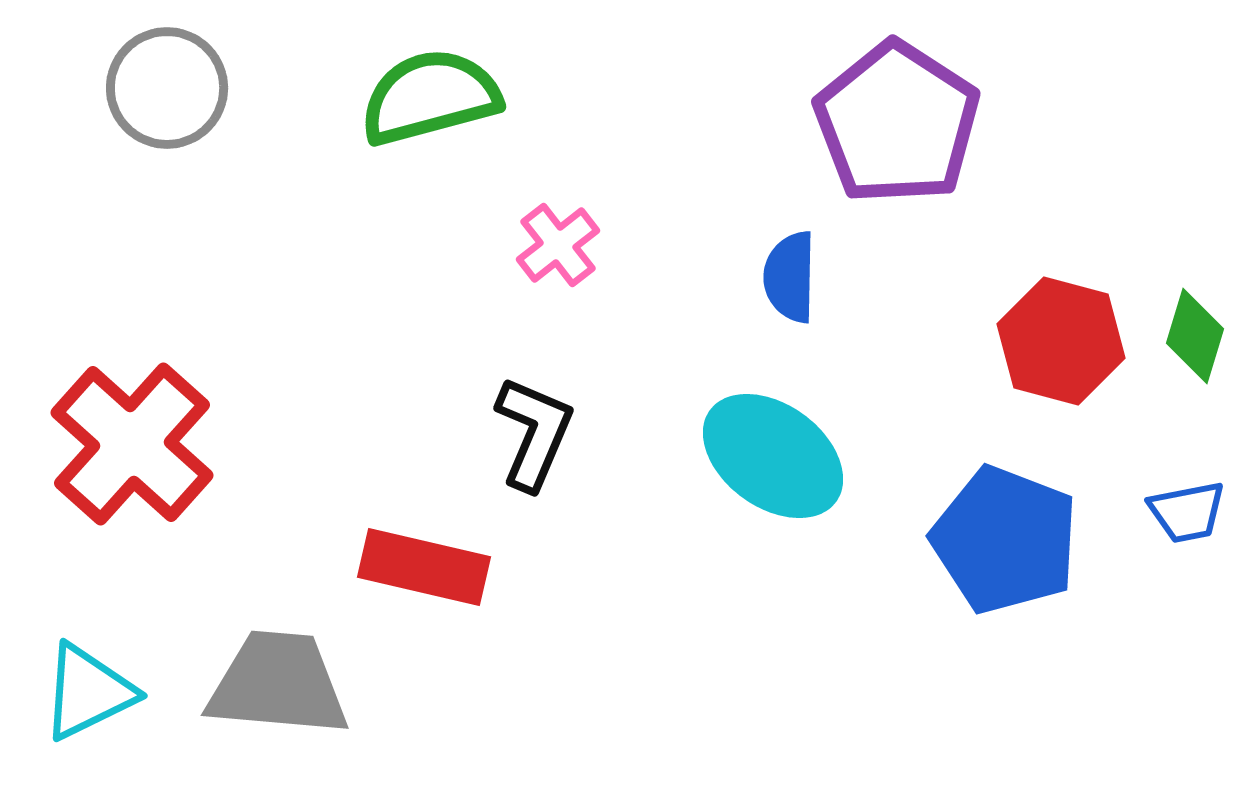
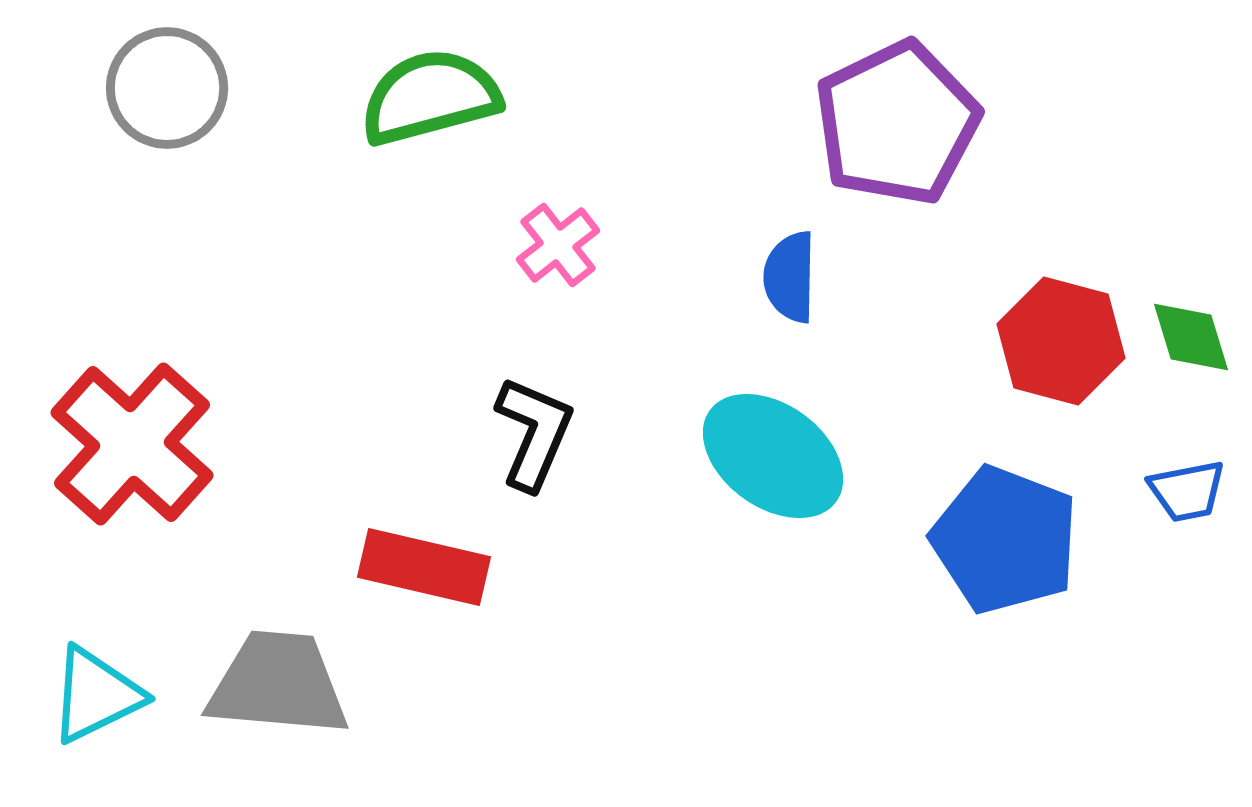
purple pentagon: rotated 13 degrees clockwise
green diamond: moved 4 px left, 1 px down; rotated 34 degrees counterclockwise
blue trapezoid: moved 21 px up
cyan triangle: moved 8 px right, 3 px down
